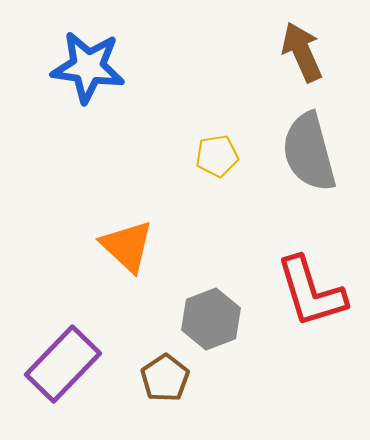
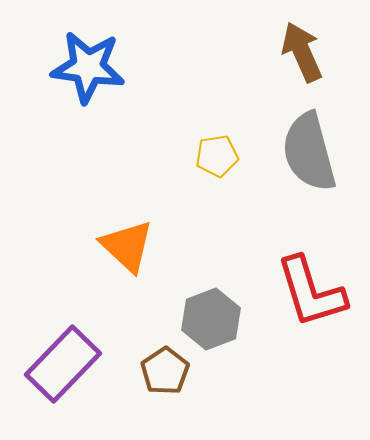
brown pentagon: moved 7 px up
